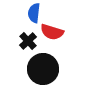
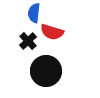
black circle: moved 3 px right, 2 px down
